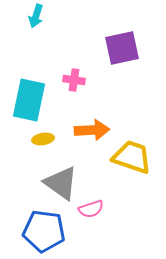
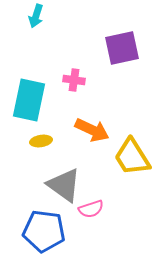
orange arrow: rotated 28 degrees clockwise
yellow ellipse: moved 2 px left, 2 px down
yellow trapezoid: rotated 141 degrees counterclockwise
gray triangle: moved 3 px right, 2 px down
